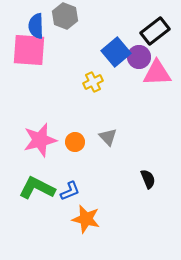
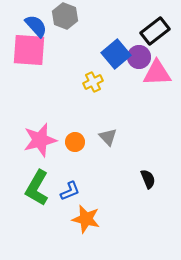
blue semicircle: rotated 140 degrees clockwise
blue square: moved 2 px down
green L-shape: rotated 87 degrees counterclockwise
